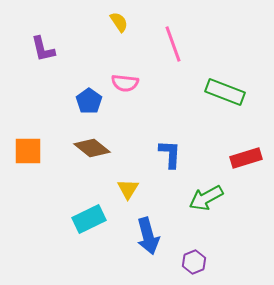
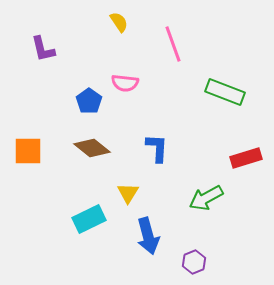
blue L-shape: moved 13 px left, 6 px up
yellow triangle: moved 4 px down
